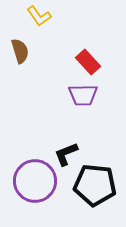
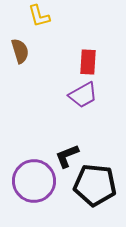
yellow L-shape: rotated 20 degrees clockwise
red rectangle: rotated 45 degrees clockwise
purple trapezoid: rotated 28 degrees counterclockwise
black L-shape: moved 1 px right, 2 px down
purple circle: moved 1 px left
